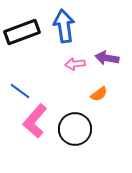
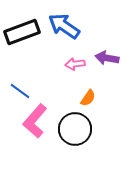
blue arrow: rotated 48 degrees counterclockwise
orange semicircle: moved 11 px left, 4 px down; rotated 18 degrees counterclockwise
